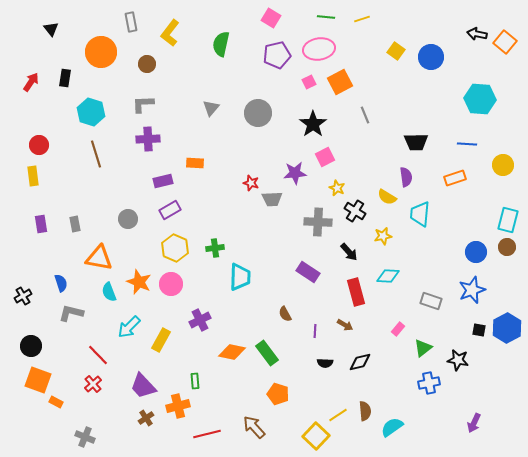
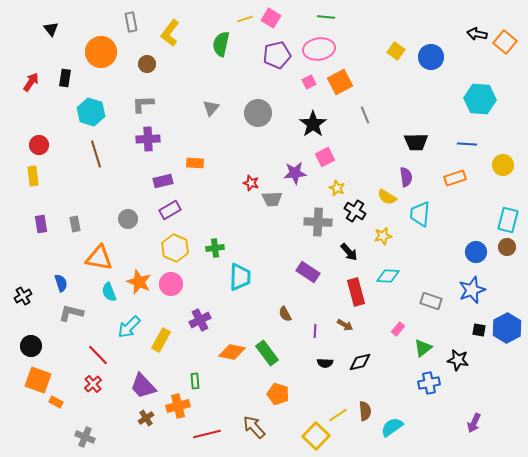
yellow line at (362, 19): moved 117 px left
